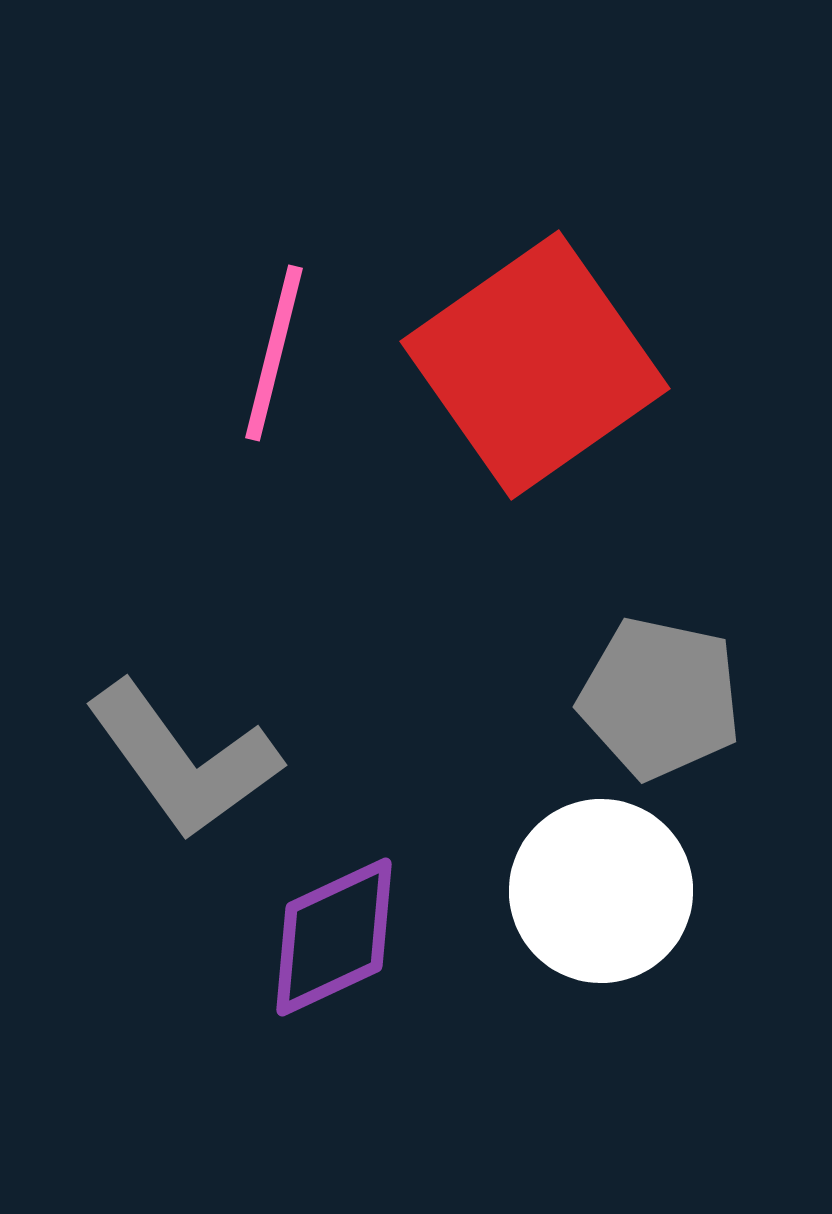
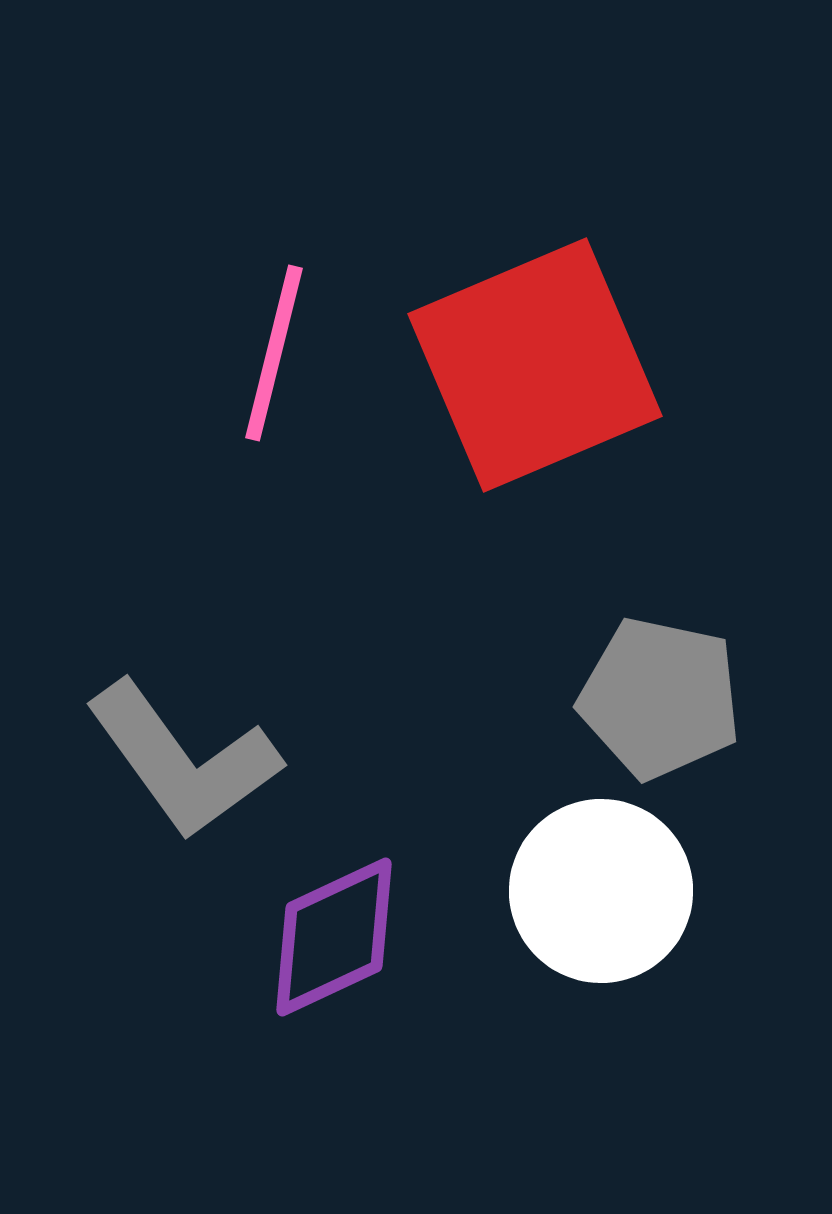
red square: rotated 12 degrees clockwise
